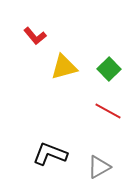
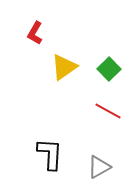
red L-shape: moved 3 px up; rotated 70 degrees clockwise
yellow triangle: rotated 20 degrees counterclockwise
black L-shape: rotated 72 degrees clockwise
